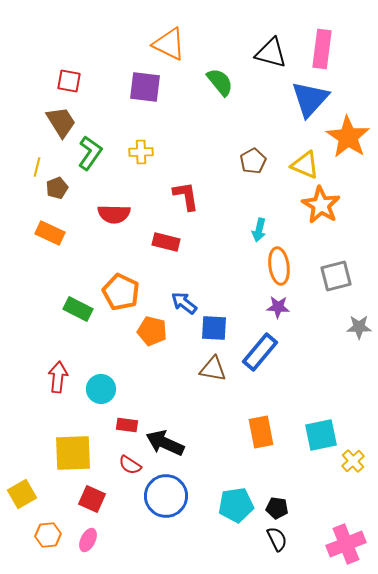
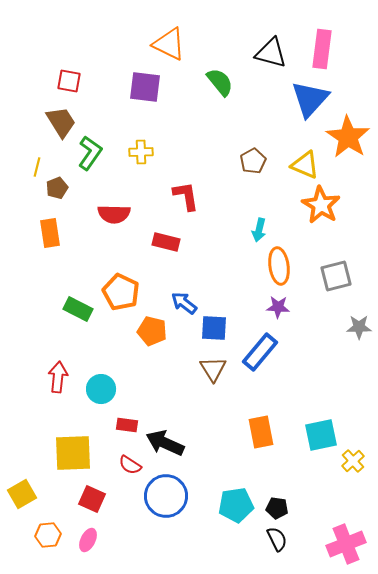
orange rectangle at (50, 233): rotated 56 degrees clockwise
brown triangle at (213, 369): rotated 48 degrees clockwise
